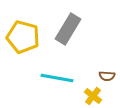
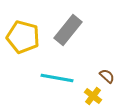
gray rectangle: moved 1 px down; rotated 8 degrees clockwise
brown semicircle: rotated 140 degrees counterclockwise
